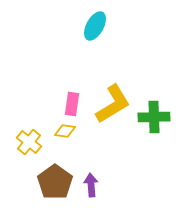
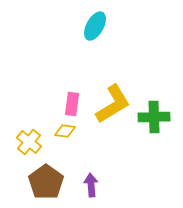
brown pentagon: moved 9 px left
